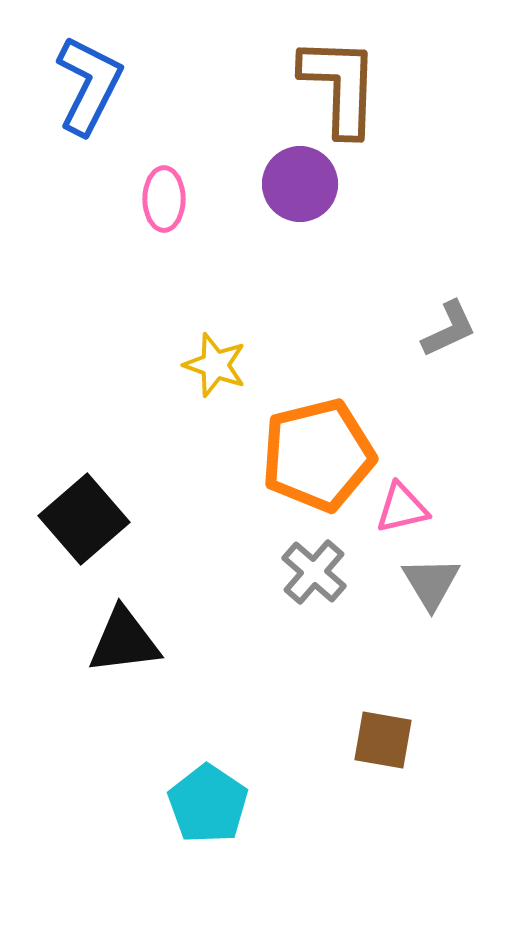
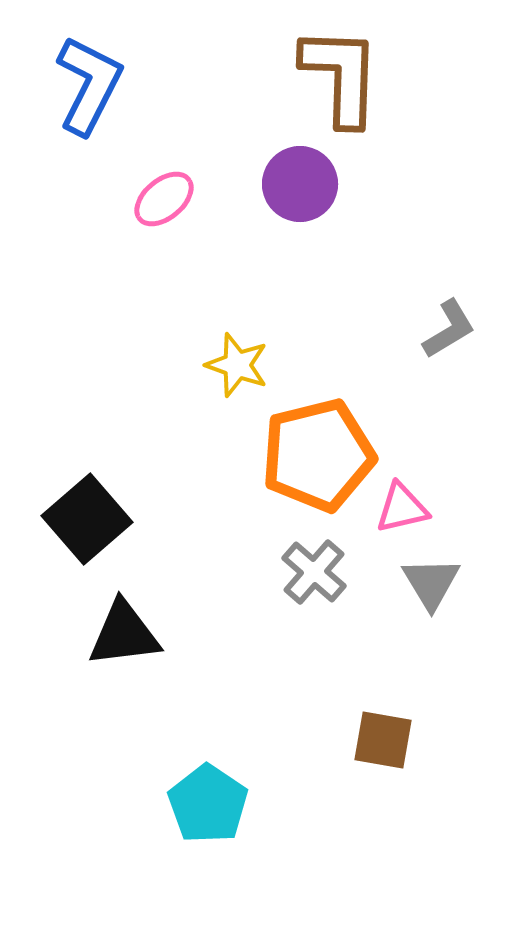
brown L-shape: moved 1 px right, 10 px up
pink ellipse: rotated 50 degrees clockwise
gray L-shape: rotated 6 degrees counterclockwise
yellow star: moved 22 px right
black square: moved 3 px right
black triangle: moved 7 px up
